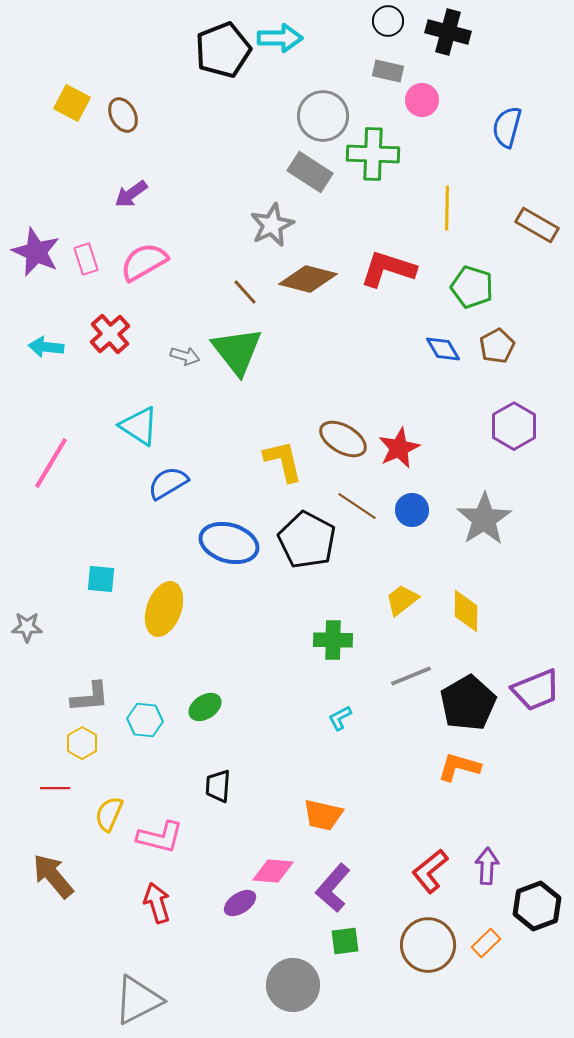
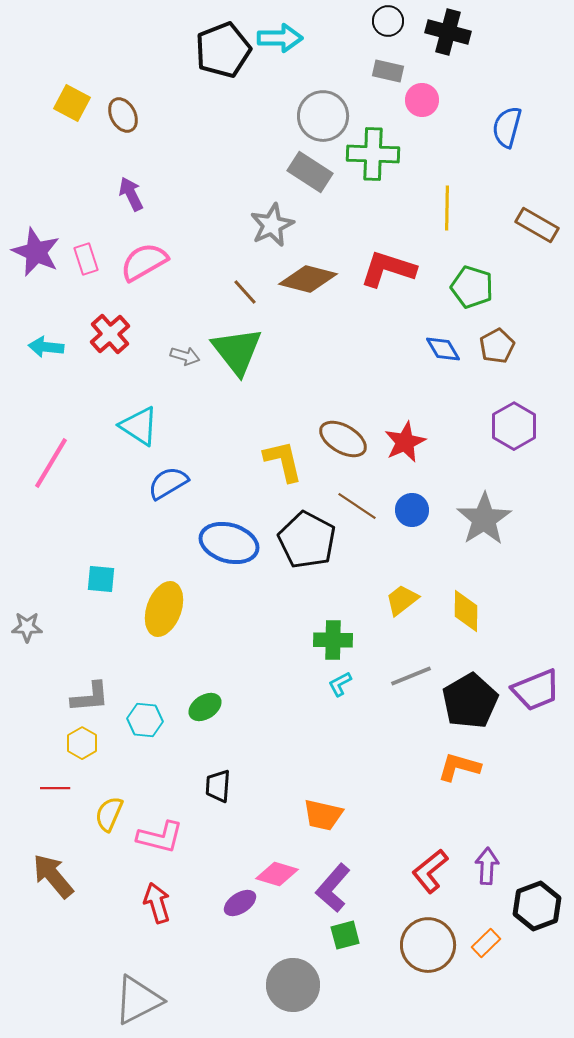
purple arrow at (131, 194): rotated 100 degrees clockwise
red star at (399, 448): moved 6 px right, 6 px up
black pentagon at (468, 703): moved 2 px right, 2 px up
cyan L-shape at (340, 718): moved 34 px up
pink diamond at (273, 871): moved 4 px right, 3 px down; rotated 12 degrees clockwise
green square at (345, 941): moved 6 px up; rotated 8 degrees counterclockwise
